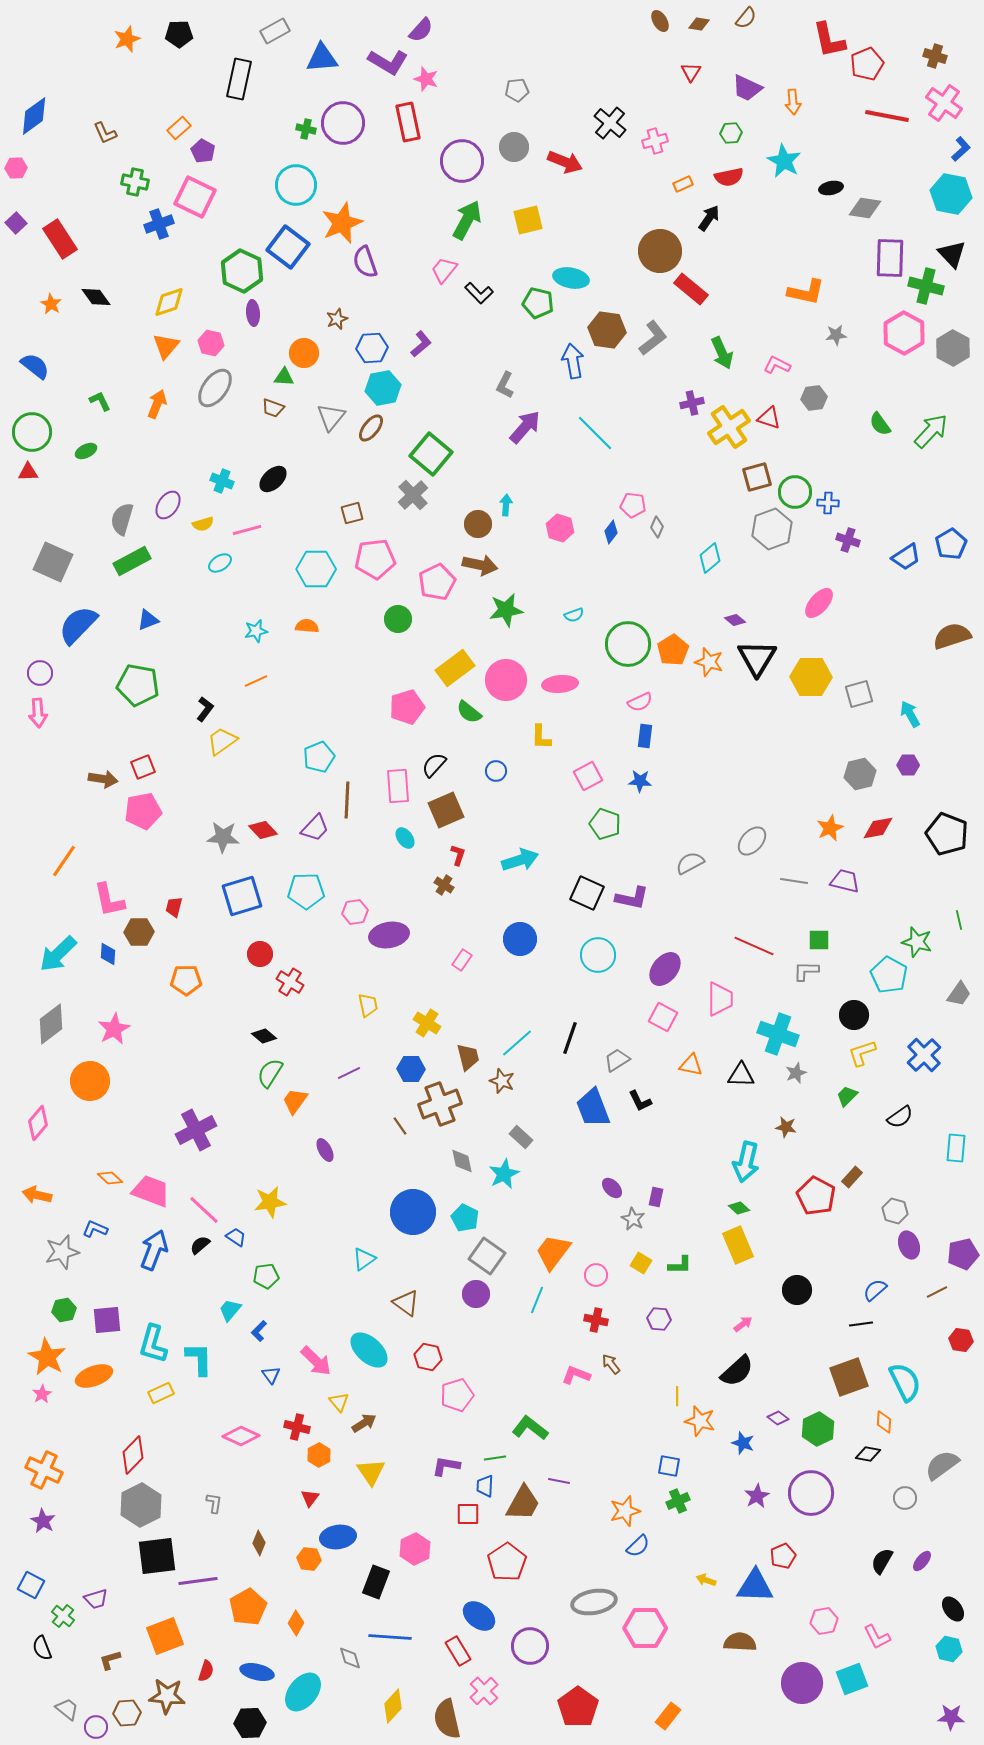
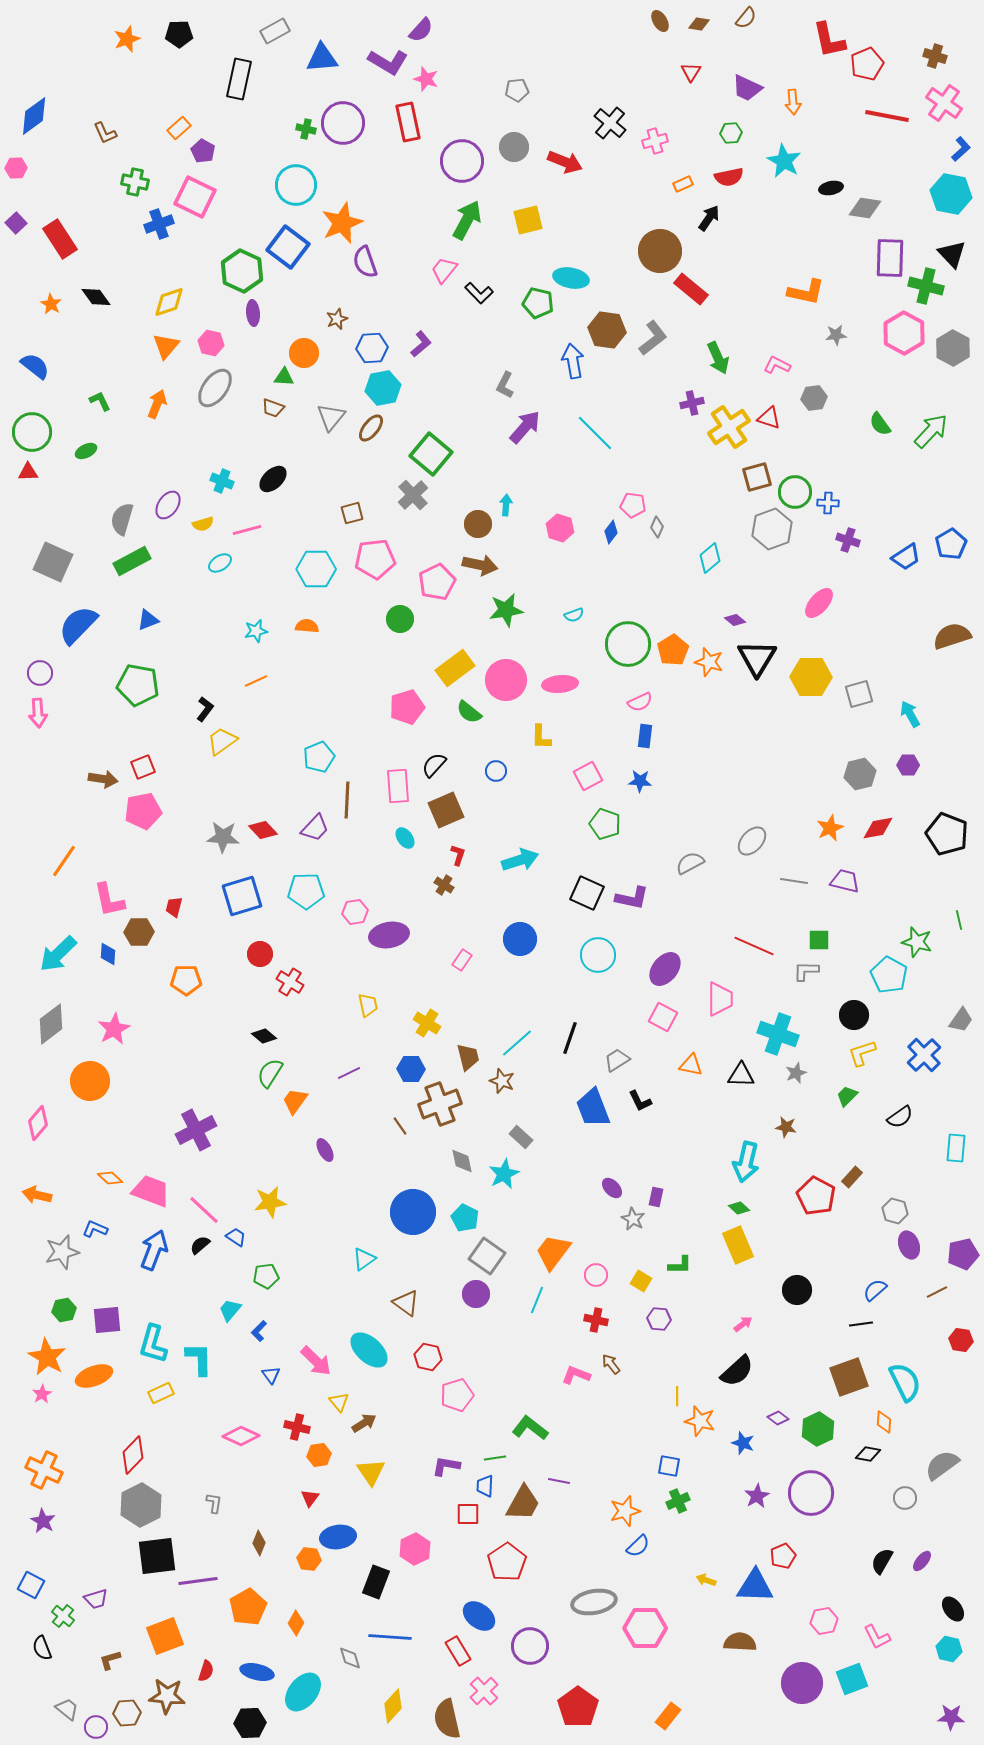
green arrow at (722, 353): moved 4 px left, 5 px down
green circle at (398, 619): moved 2 px right
gray trapezoid at (959, 994): moved 2 px right, 26 px down
yellow square at (641, 1263): moved 18 px down
orange hexagon at (319, 1455): rotated 20 degrees clockwise
